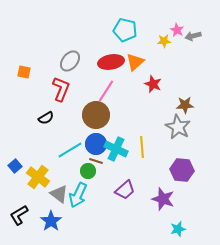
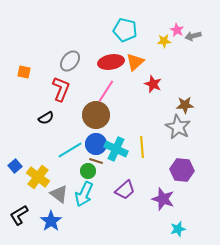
cyan arrow: moved 6 px right, 1 px up
